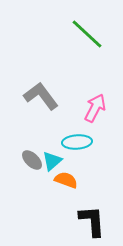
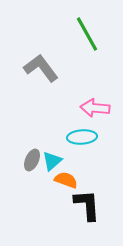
green line: rotated 18 degrees clockwise
gray L-shape: moved 28 px up
pink arrow: rotated 112 degrees counterclockwise
cyan ellipse: moved 5 px right, 5 px up
gray ellipse: rotated 70 degrees clockwise
black L-shape: moved 5 px left, 16 px up
